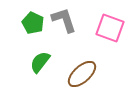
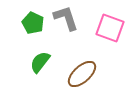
gray L-shape: moved 2 px right, 2 px up
